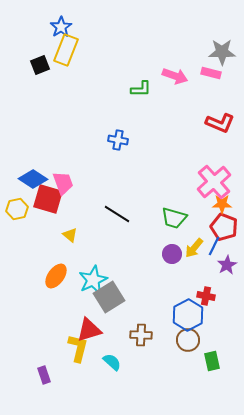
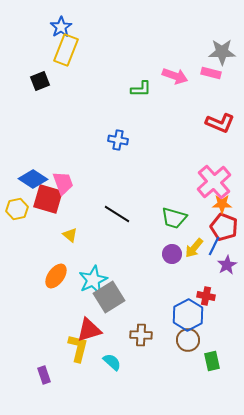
black square: moved 16 px down
